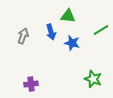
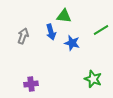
green triangle: moved 4 px left
